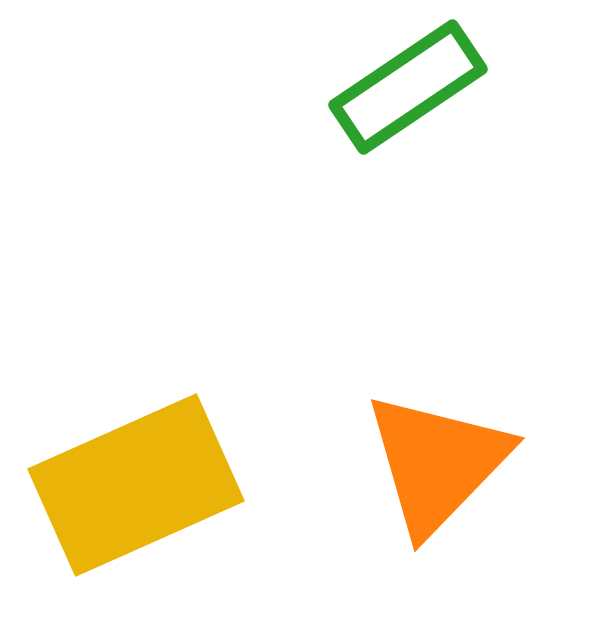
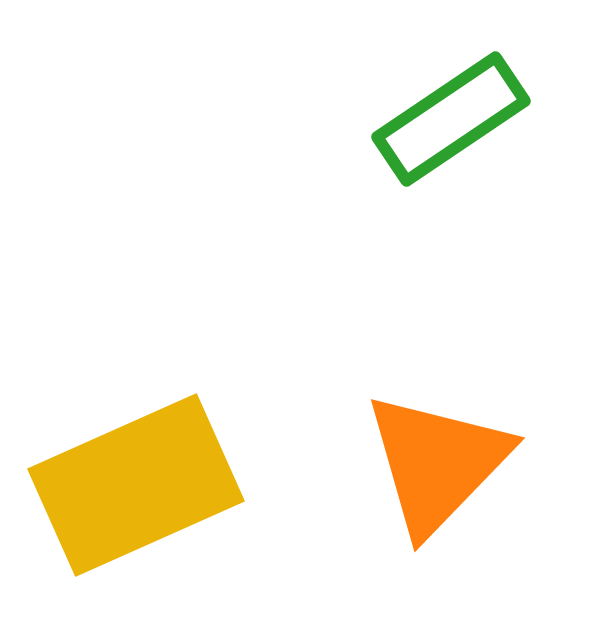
green rectangle: moved 43 px right, 32 px down
